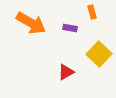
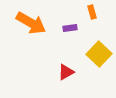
purple rectangle: rotated 16 degrees counterclockwise
